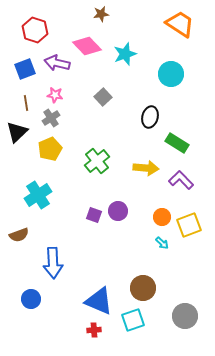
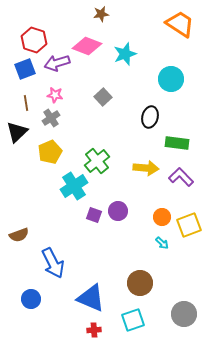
red hexagon: moved 1 px left, 10 px down
pink diamond: rotated 24 degrees counterclockwise
purple arrow: rotated 30 degrees counterclockwise
cyan circle: moved 5 px down
green rectangle: rotated 25 degrees counterclockwise
yellow pentagon: moved 3 px down
purple L-shape: moved 3 px up
cyan cross: moved 36 px right, 9 px up
blue arrow: rotated 24 degrees counterclockwise
brown circle: moved 3 px left, 5 px up
blue triangle: moved 8 px left, 3 px up
gray circle: moved 1 px left, 2 px up
